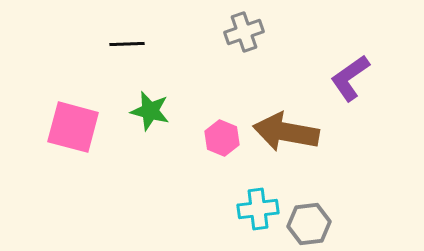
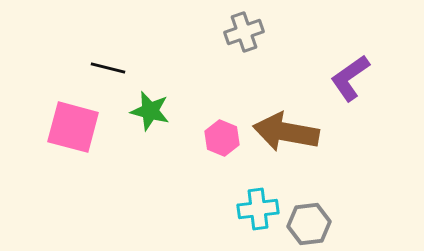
black line: moved 19 px left, 24 px down; rotated 16 degrees clockwise
